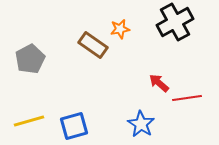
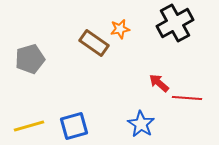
black cross: moved 1 px down
brown rectangle: moved 1 px right, 2 px up
gray pentagon: rotated 12 degrees clockwise
red line: rotated 12 degrees clockwise
yellow line: moved 5 px down
